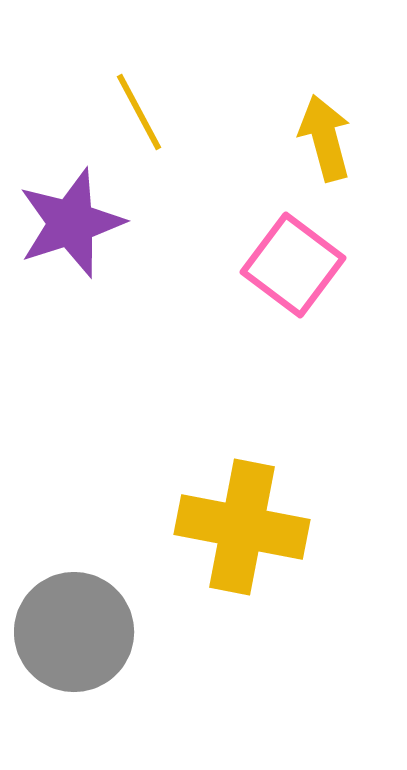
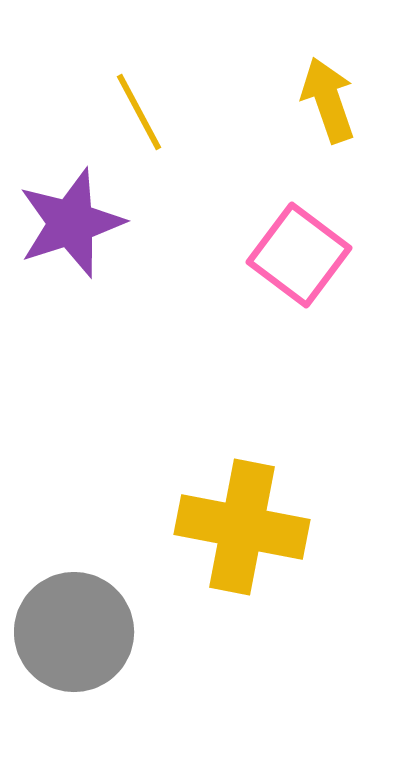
yellow arrow: moved 3 px right, 38 px up; rotated 4 degrees counterclockwise
pink square: moved 6 px right, 10 px up
